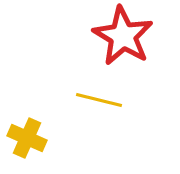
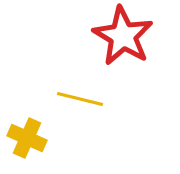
yellow line: moved 19 px left, 1 px up
